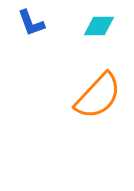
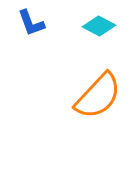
cyan diamond: rotated 28 degrees clockwise
